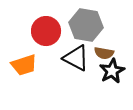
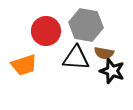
black triangle: rotated 24 degrees counterclockwise
black star: rotated 25 degrees counterclockwise
